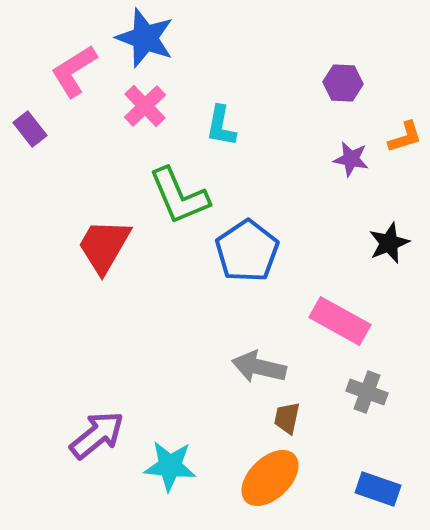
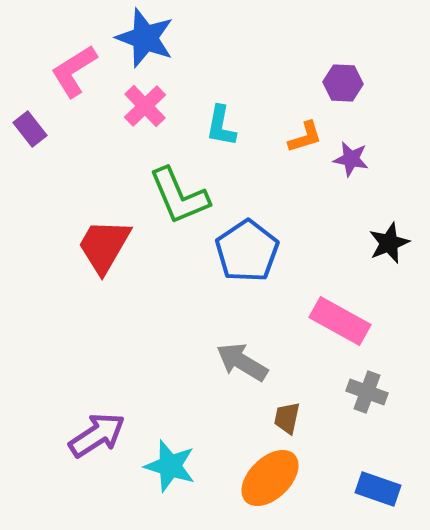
orange L-shape: moved 100 px left
gray arrow: moved 17 px left, 5 px up; rotated 18 degrees clockwise
purple arrow: rotated 6 degrees clockwise
cyan star: rotated 12 degrees clockwise
